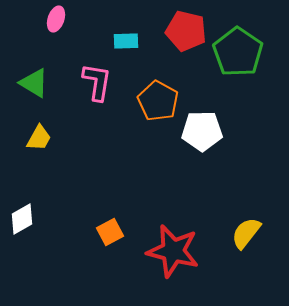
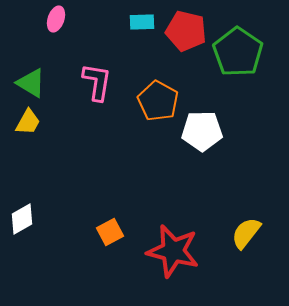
cyan rectangle: moved 16 px right, 19 px up
green triangle: moved 3 px left
yellow trapezoid: moved 11 px left, 16 px up
